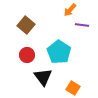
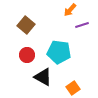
purple line: rotated 24 degrees counterclockwise
cyan pentagon: rotated 25 degrees counterclockwise
black triangle: rotated 24 degrees counterclockwise
orange square: rotated 24 degrees clockwise
